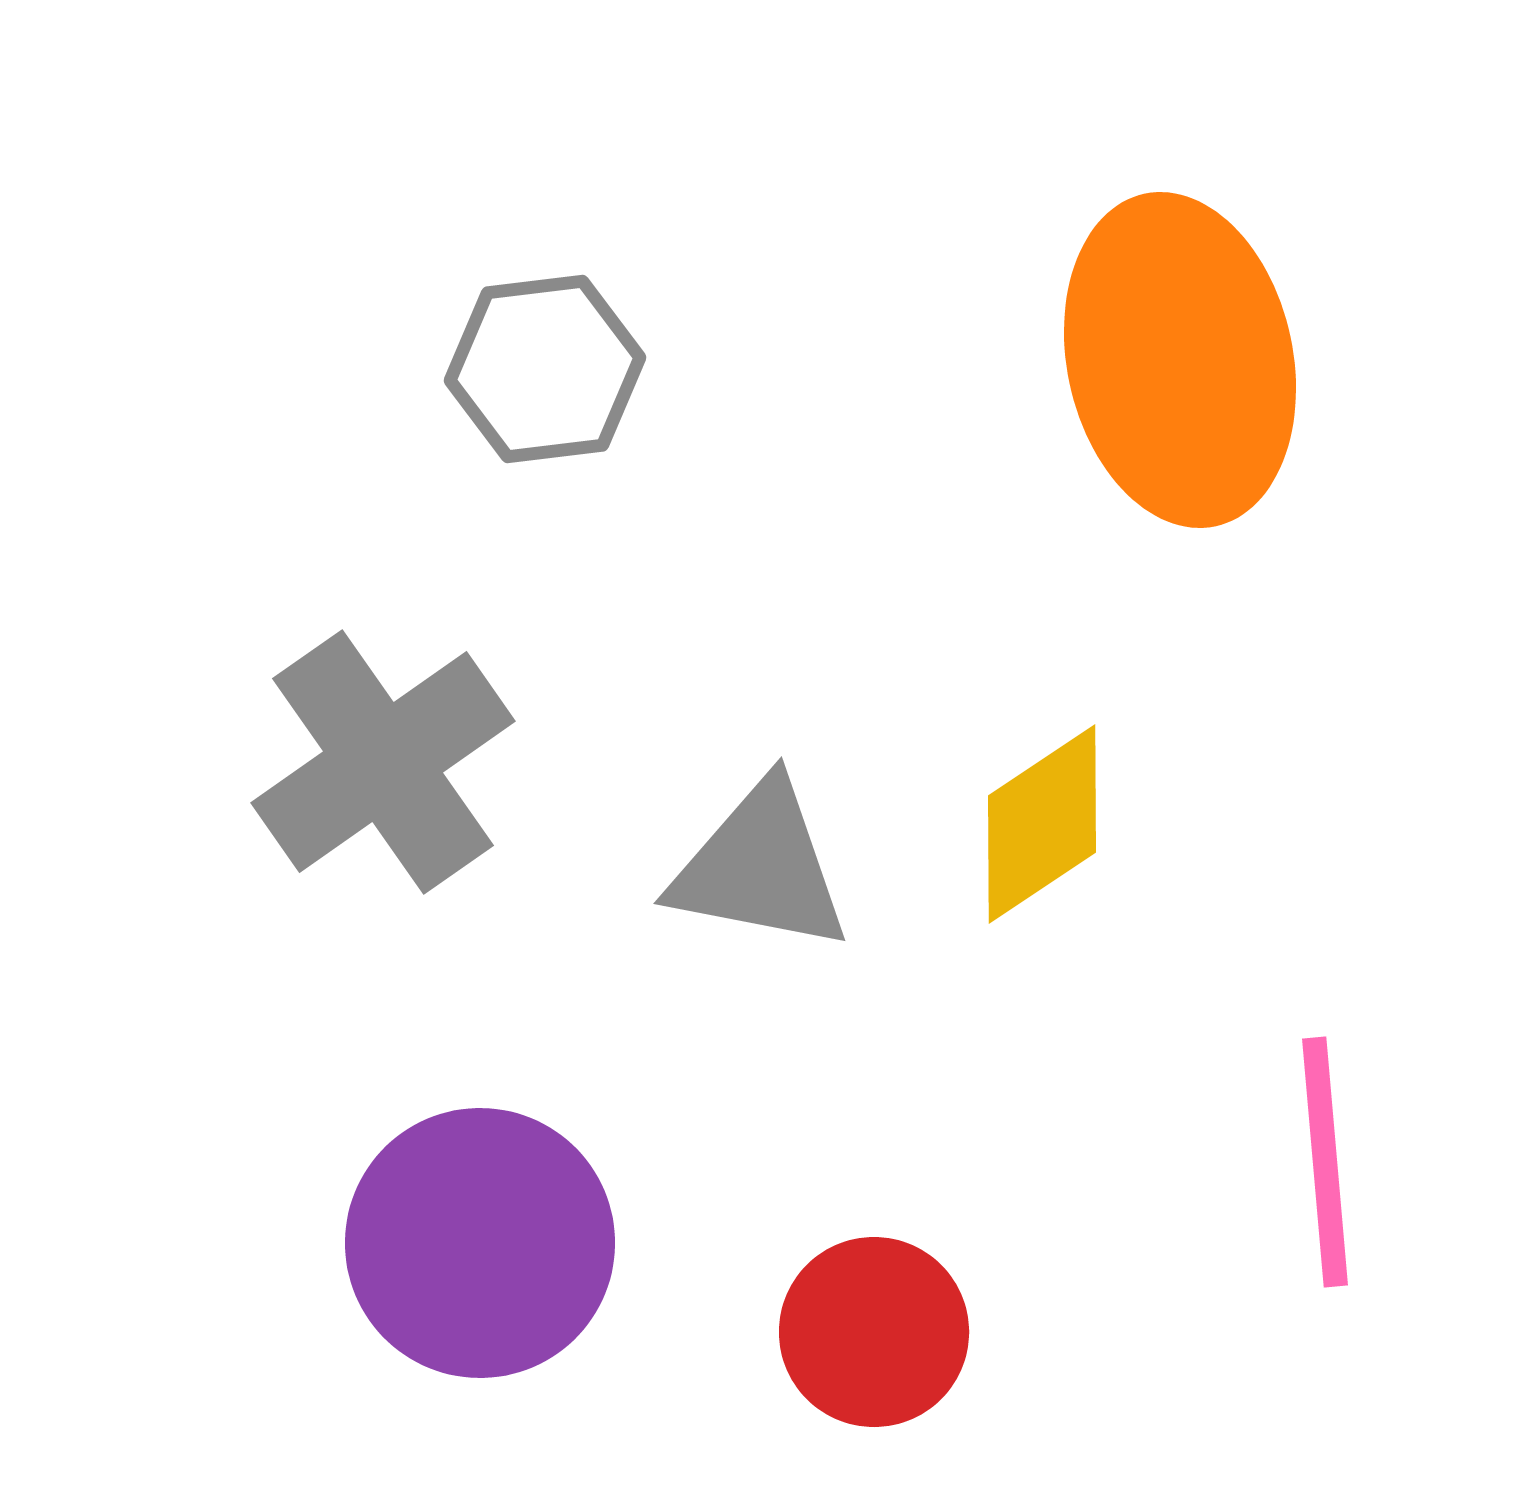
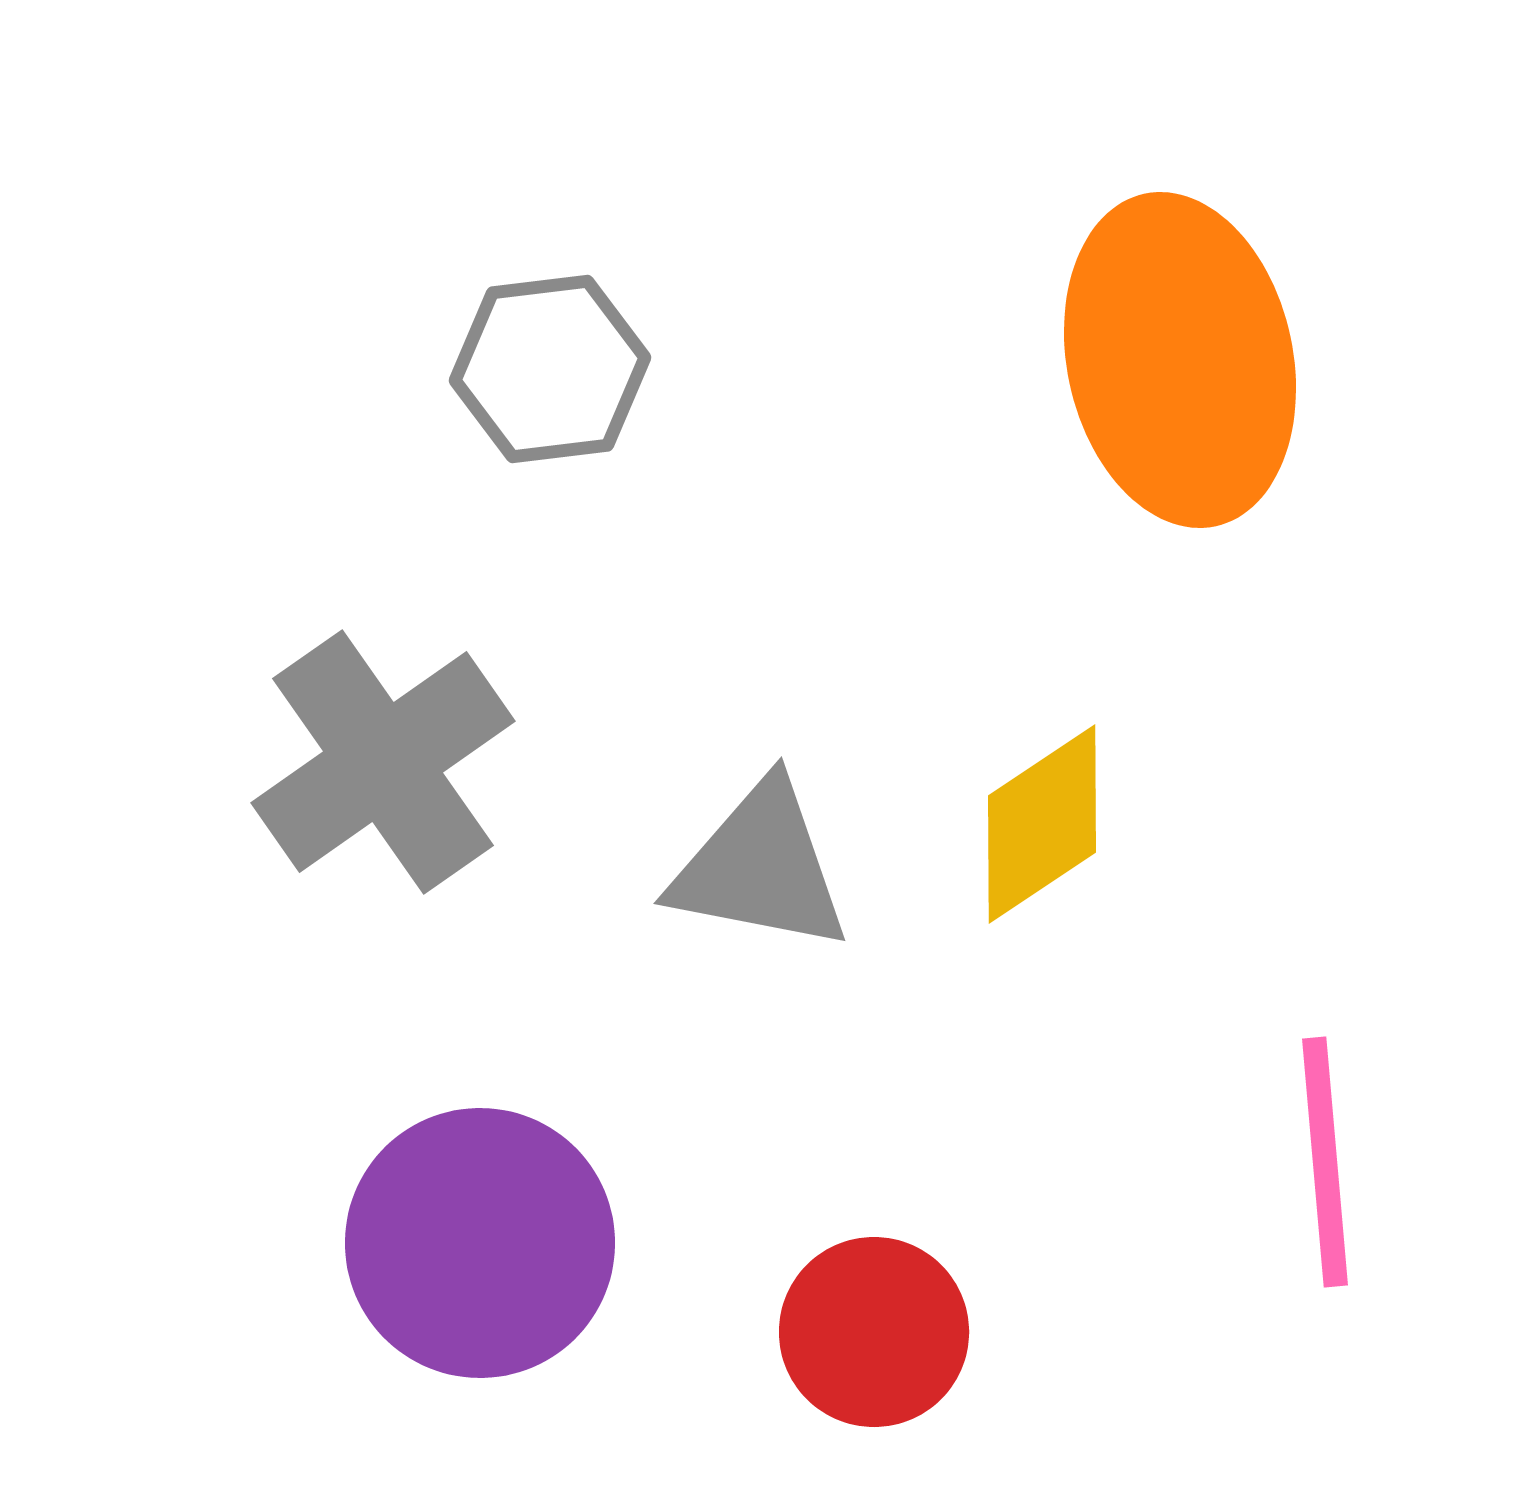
gray hexagon: moved 5 px right
